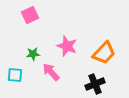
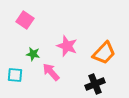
pink square: moved 5 px left, 5 px down; rotated 30 degrees counterclockwise
green star: rotated 16 degrees clockwise
